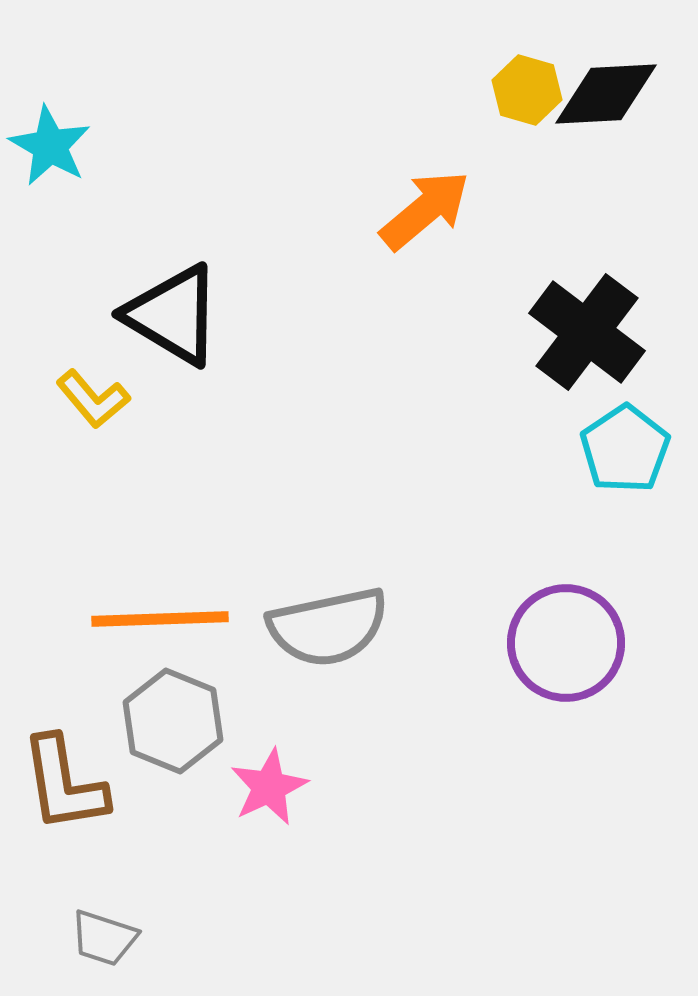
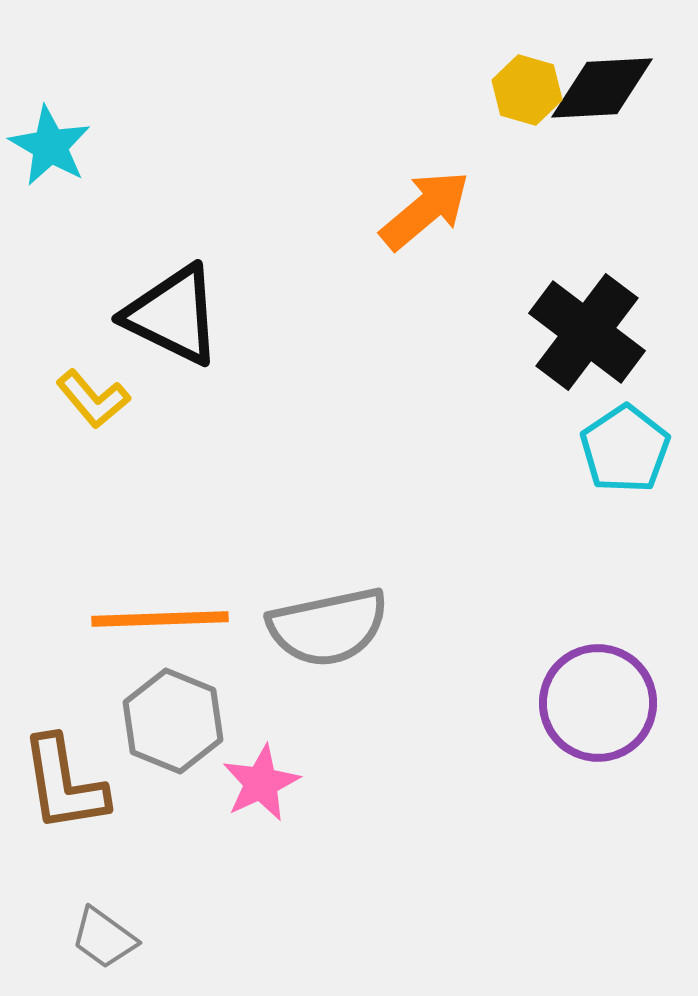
black diamond: moved 4 px left, 6 px up
black triangle: rotated 5 degrees counterclockwise
purple circle: moved 32 px right, 60 px down
pink star: moved 8 px left, 4 px up
gray trapezoid: rotated 18 degrees clockwise
